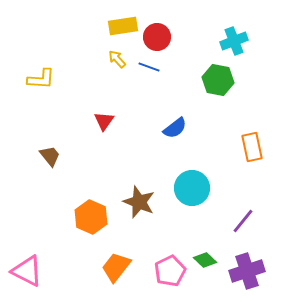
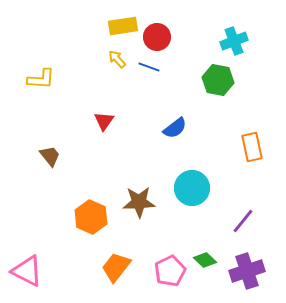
brown star: rotated 24 degrees counterclockwise
